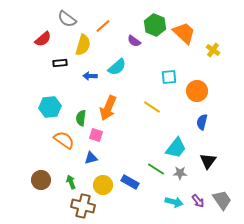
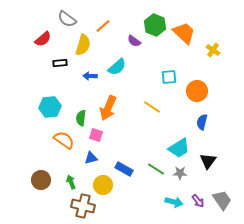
cyan trapezoid: moved 3 px right; rotated 20 degrees clockwise
blue rectangle: moved 6 px left, 13 px up
